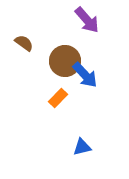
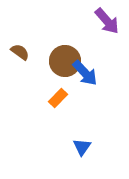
purple arrow: moved 20 px right, 1 px down
brown semicircle: moved 4 px left, 9 px down
blue arrow: moved 2 px up
blue triangle: rotated 42 degrees counterclockwise
